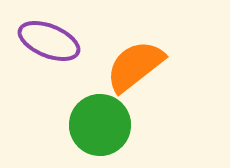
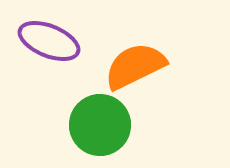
orange semicircle: rotated 12 degrees clockwise
